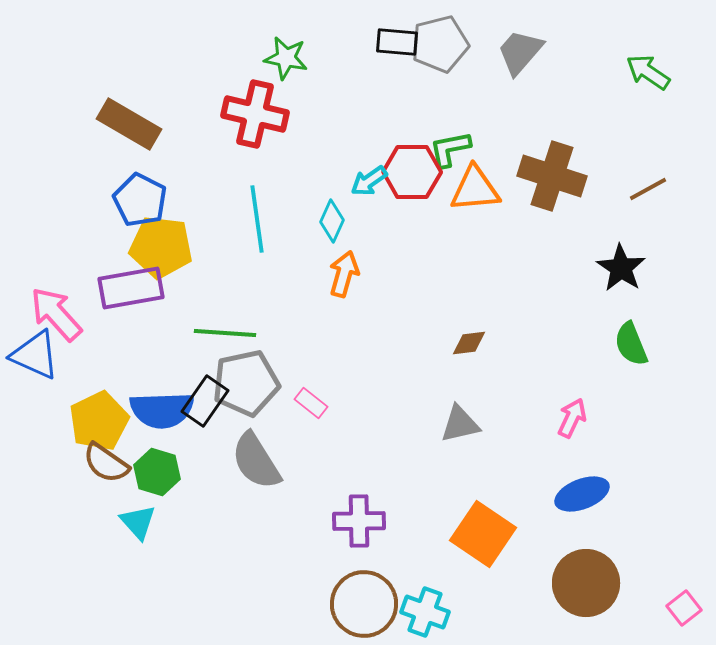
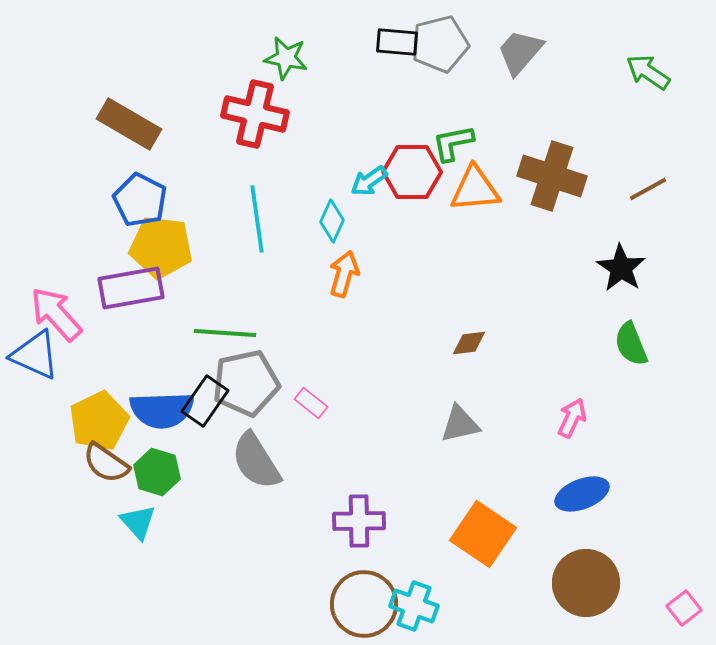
green L-shape at (450, 149): moved 3 px right, 6 px up
cyan cross at (425, 612): moved 11 px left, 6 px up
